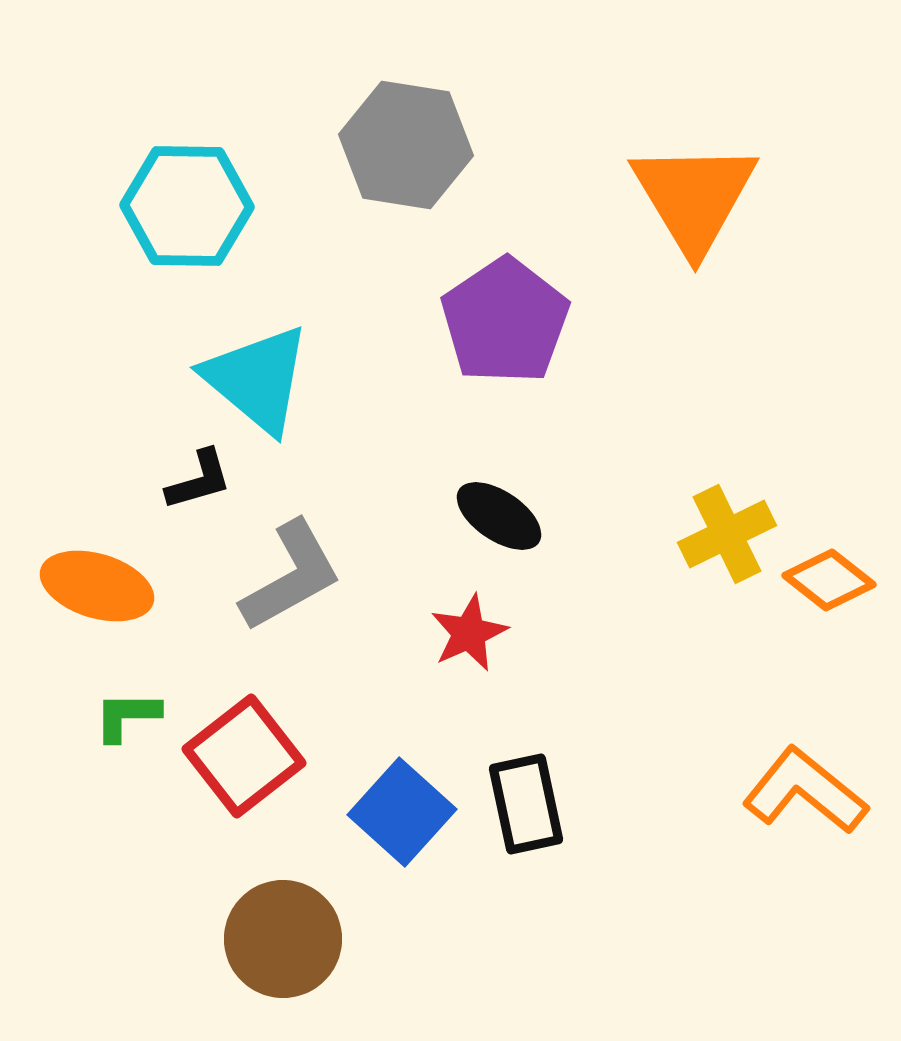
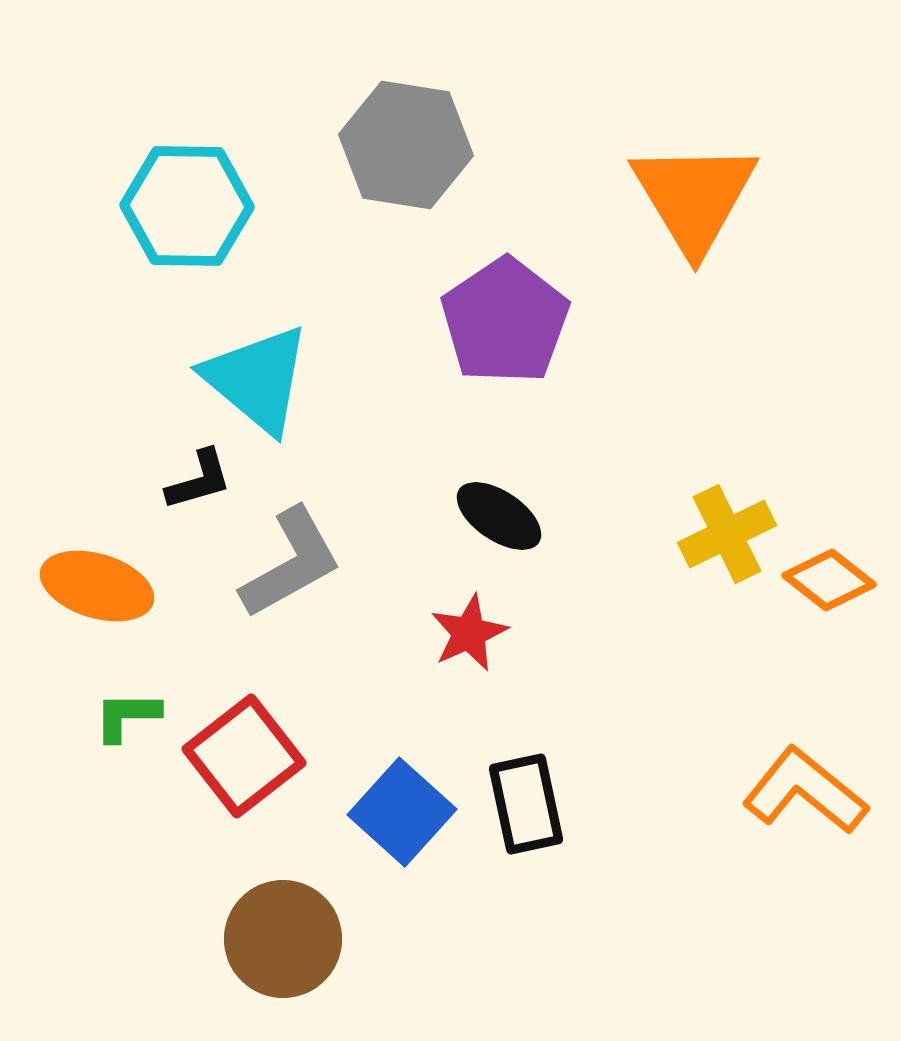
gray L-shape: moved 13 px up
